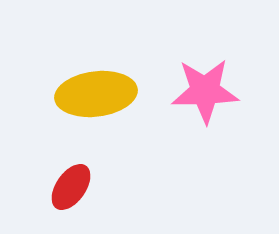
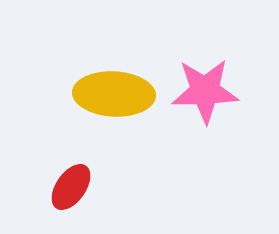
yellow ellipse: moved 18 px right; rotated 10 degrees clockwise
